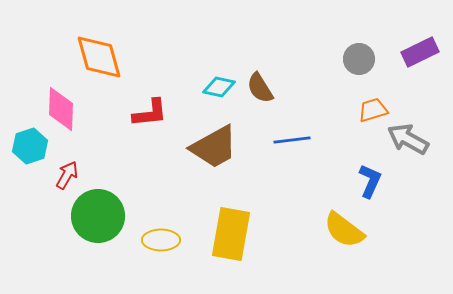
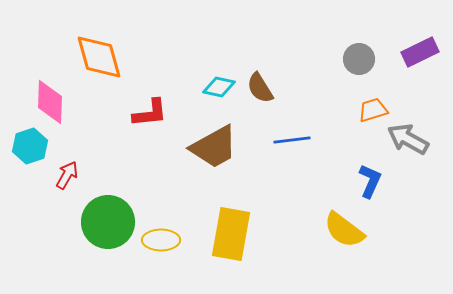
pink diamond: moved 11 px left, 7 px up
green circle: moved 10 px right, 6 px down
